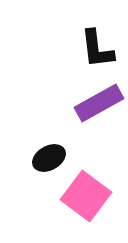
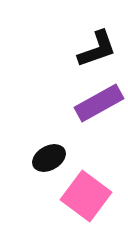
black L-shape: rotated 102 degrees counterclockwise
